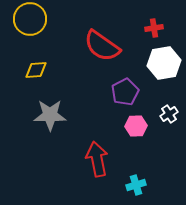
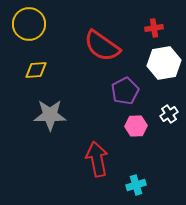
yellow circle: moved 1 px left, 5 px down
purple pentagon: moved 1 px up
